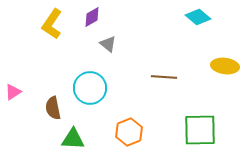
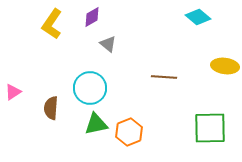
brown semicircle: moved 2 px left; rotated 15 degrees clockwise
green square: moved 10 px right, 2 px up
green triangle: moved 23 px right, 15 px up; rotated 15 degrees counterclockwise
